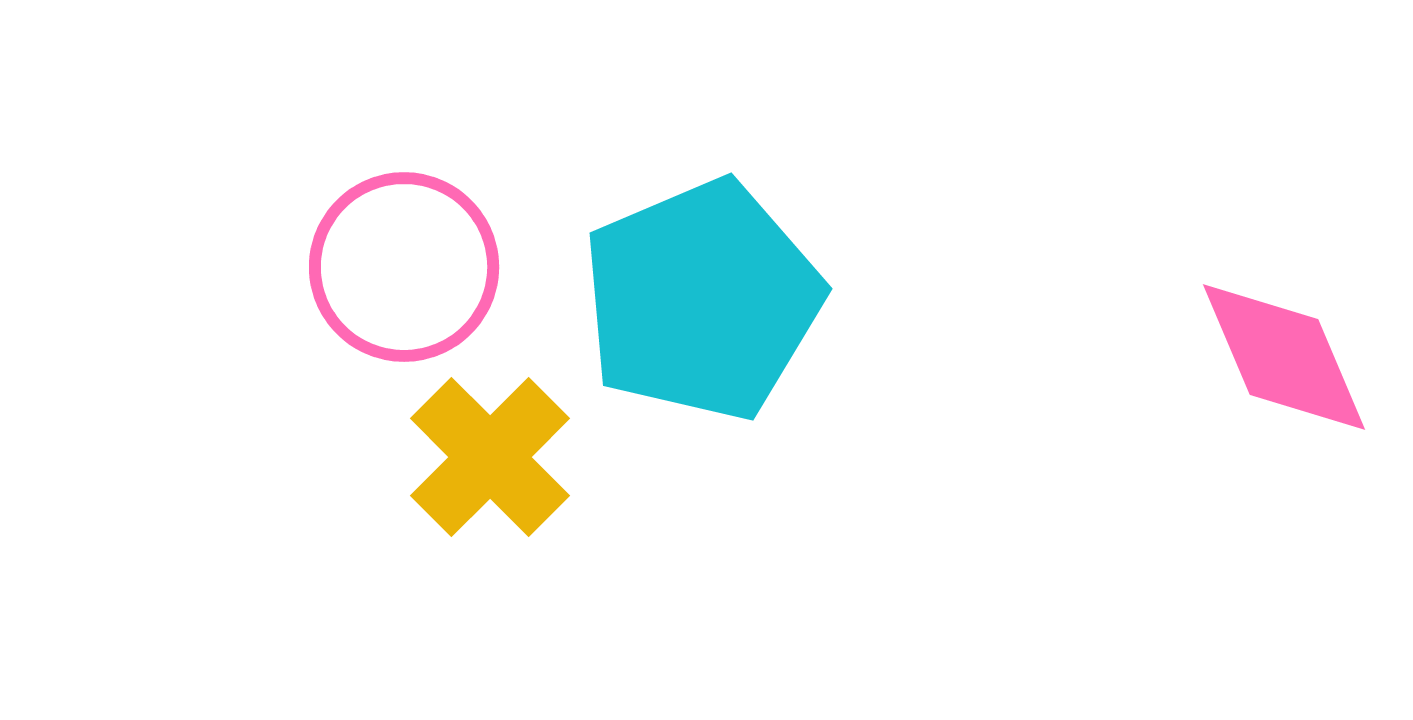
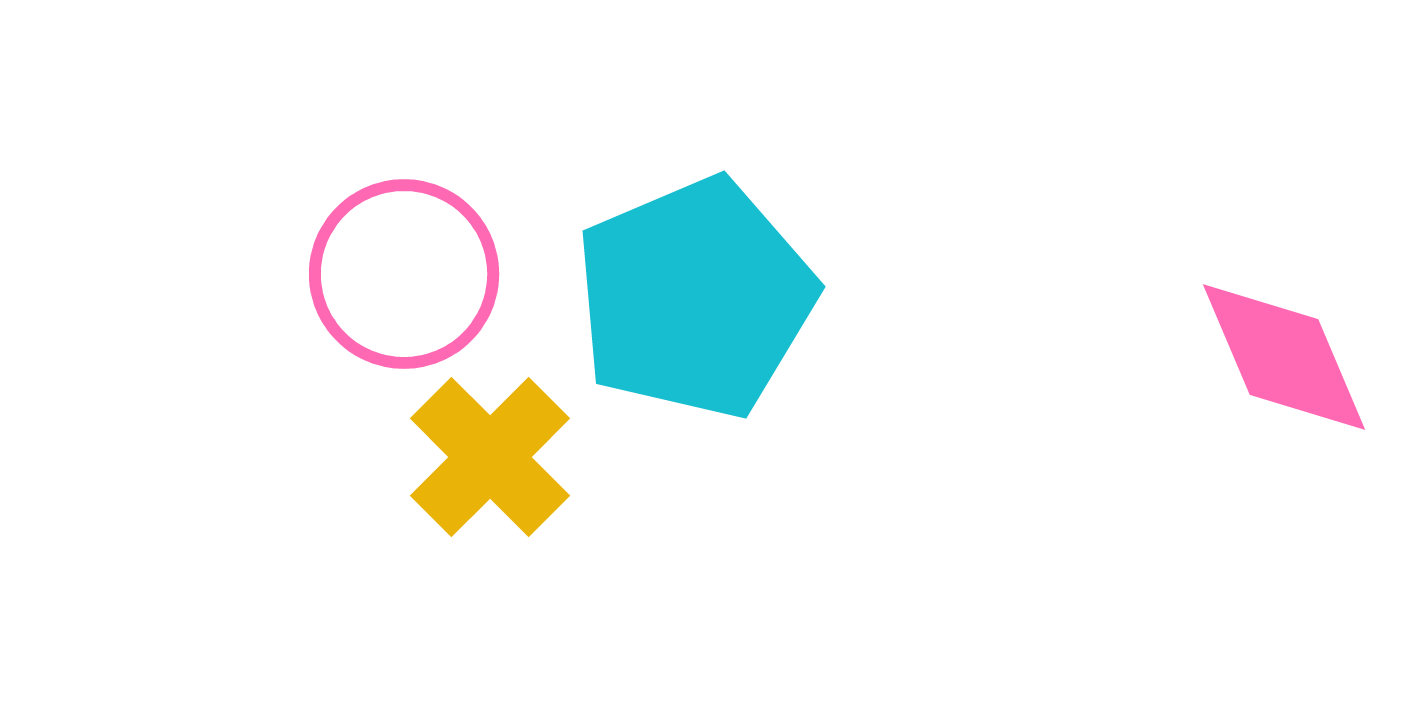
pink circle: moved 7 px down
cyan pentagon: moved 7 px left, 2 px up
